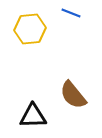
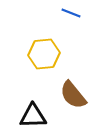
yellow hexagon: moved 14 px right, 25 px down
